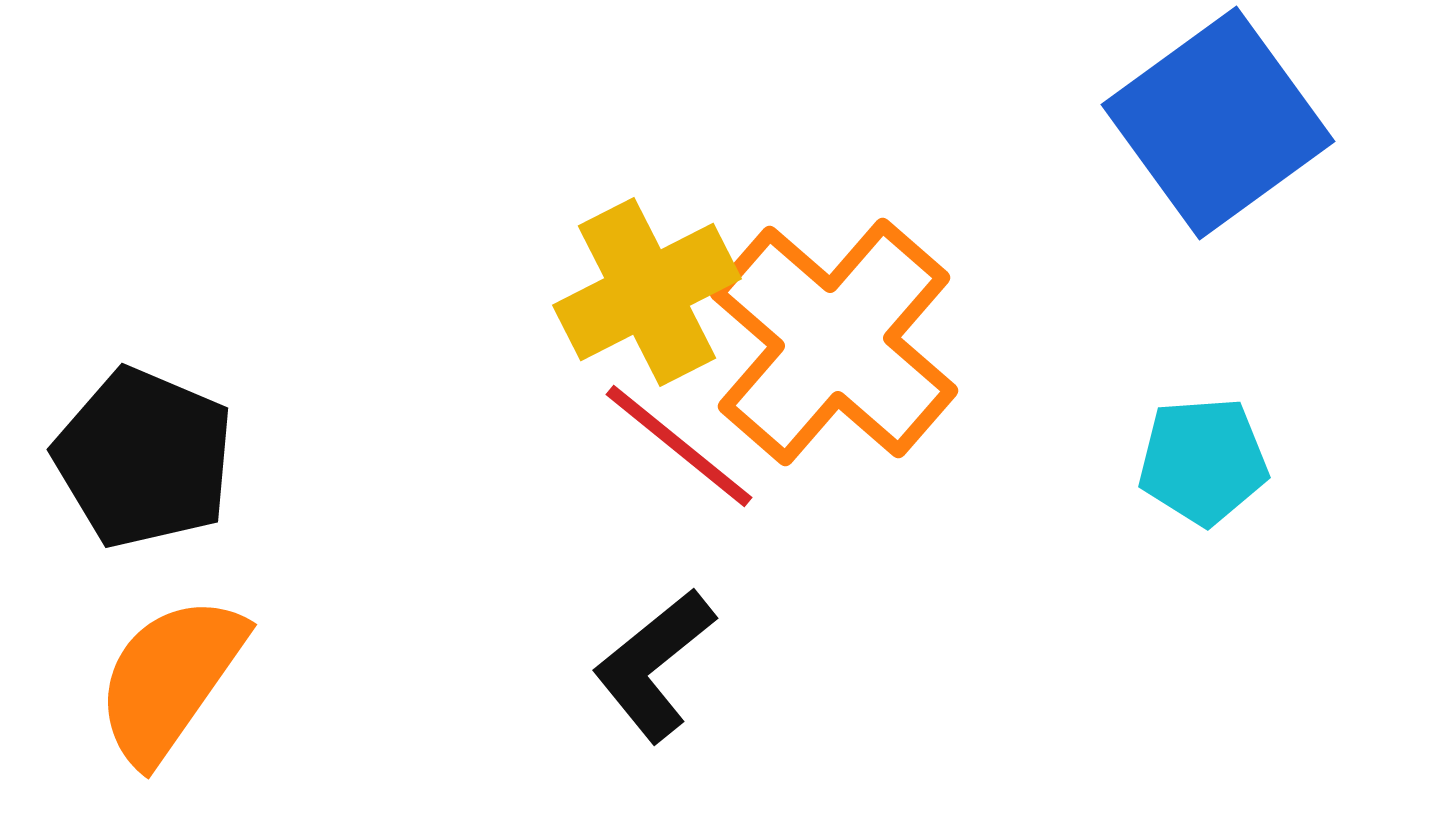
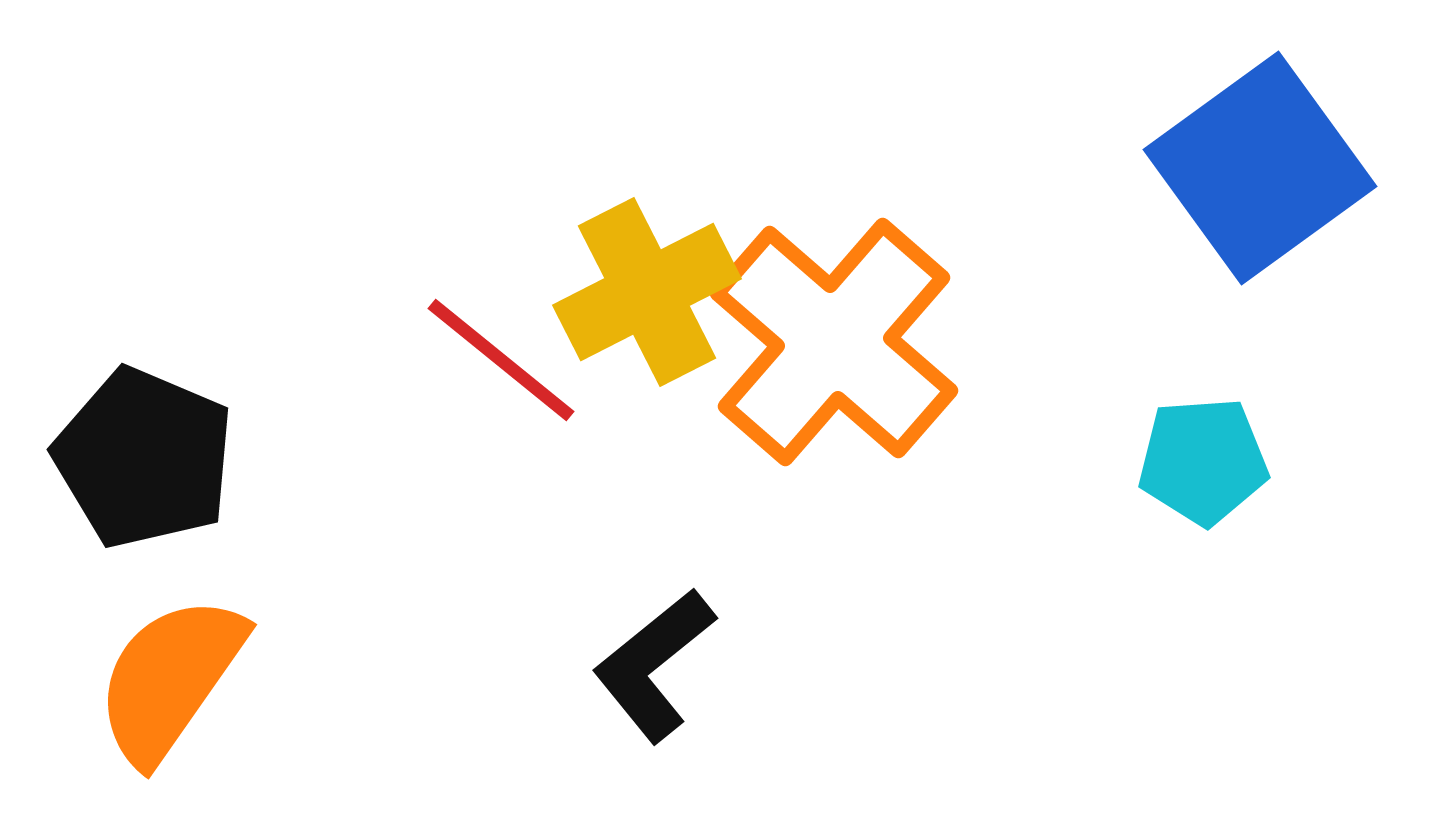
blue square: moved 42 px right, 45 px down
red line: moved 178 px left, 86 px up
